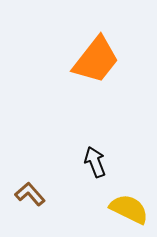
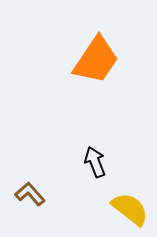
orange trapezoid: rotated 4 degrees counterclockwise
yellow semicircle: moved 1 px right; rotated 12 degrees clockwise
